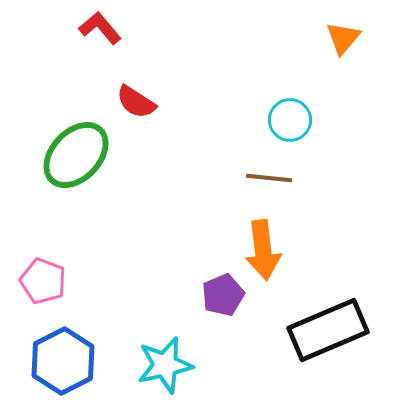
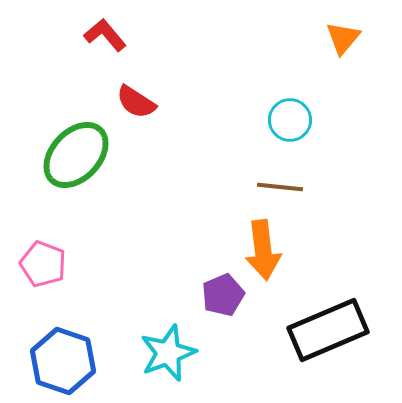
red L-shape: moved 5 px right, 7 px down
brown line: moved 11 px right, 9 px down
pink pentagon: moved 17 px up
blue hexagon: rotated 14 degrees counterclockwise
cyan star: moved 3 px right, 12 px up; rotated 8 degrees counterclockwise
